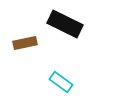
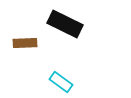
brown rectangle: rotated 10 degrees clockwise
